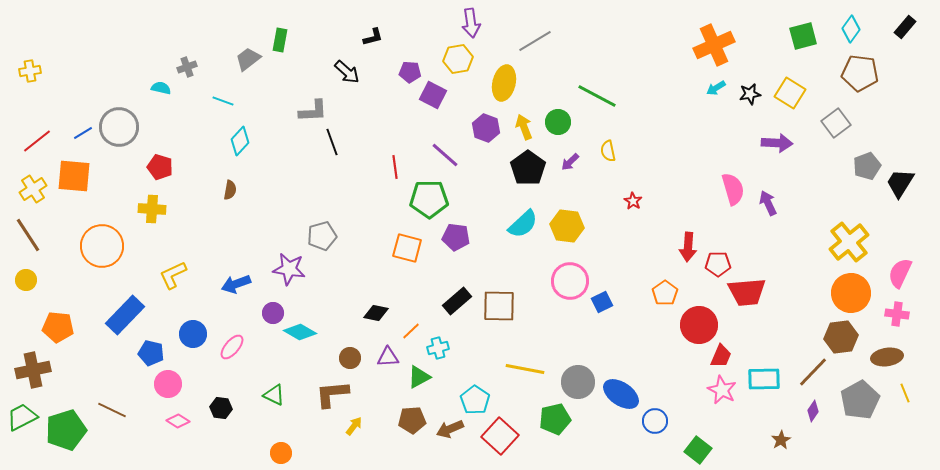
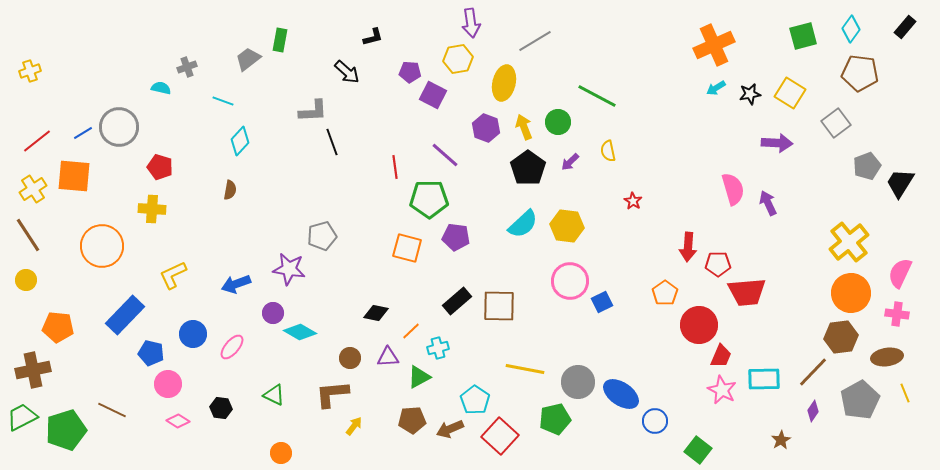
yellow cross at (30, 71): rotated 10 degrees counterclockwise
